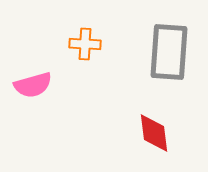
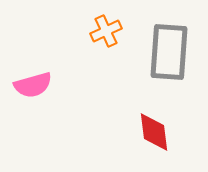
orange cross: moved 21 px right, 13 px up; rotated 28 degrees counterclockwise
red diamond: moved 1 px up
